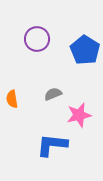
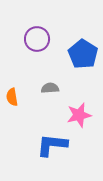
blue pentagon: moved 2 px left, 4 px down
gray semicircle: moved 3 px left, 6 px up; rotated 18 degrees clockwise
orange semicircle: moved 2 px up
